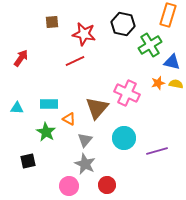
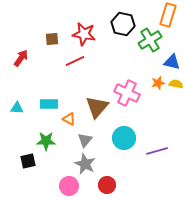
brown square: moved 17 px down
green cross: moved 5 px up
brown triangle: moved 1 px up
green star: moved 9 px down; rotated 30 degrees counterclockwise
